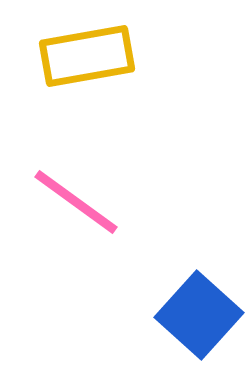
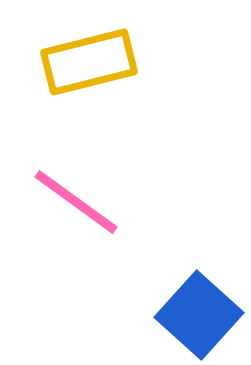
yellow rectangle: moved 2 px right, 6 px down; rotated 4 degrees counterclockwise
